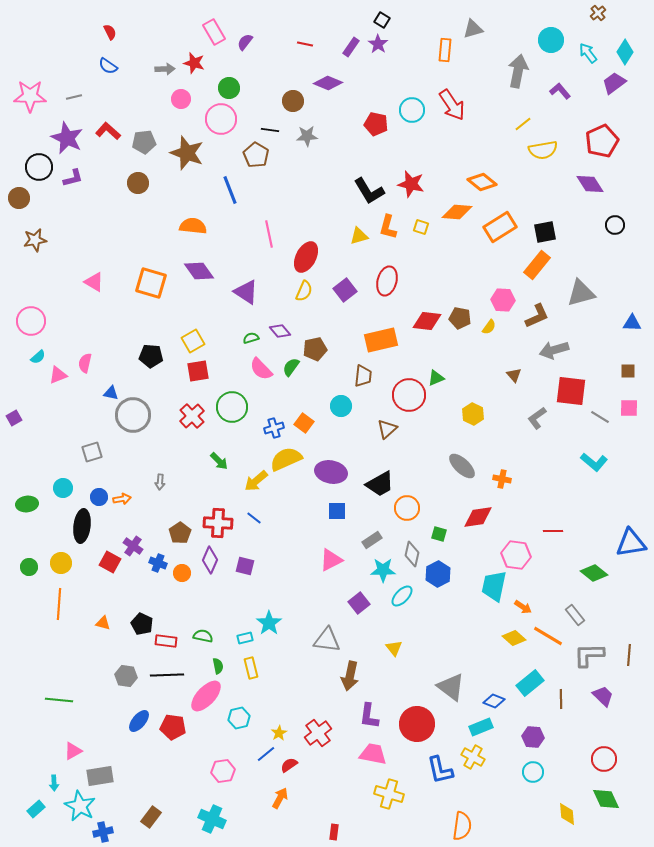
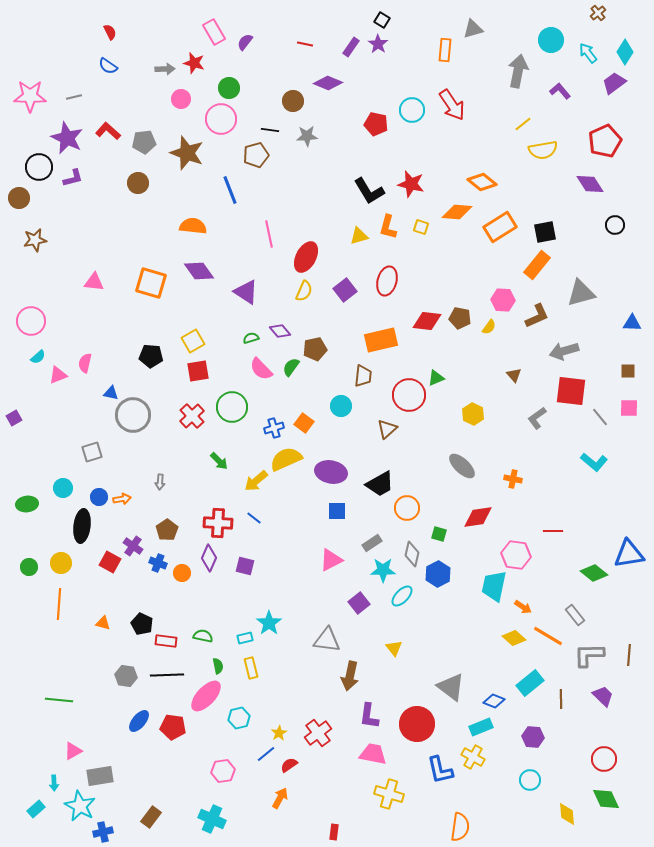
red pentagon at (602, 141): moved 3 px right
brown pentagon at (256, 155): rotated 25 degrees clockwise
pink triangle at (94, 282): rotated 25 degrees counterclockwise
gray arrow at (554, 350): moved 10 px right, 1 px down
gray line at (600, 417): rotated 18 degrees clockwise
orange cross at (502, 479): moved 11 px right
brown pentagon at (180, 533): moved 13 px left, 3 px up
gray rectangle at (372, 540): moved 3 px down
blue triangle at (631, 543): moved 2 px left, 11 px down
purple diamond at (210, 560): moved 1 px left, 2 px up
cyan circle at (533, 772): moved 3 px left, 8 px down
orange semicircle at (462, 826): moved 2 px left, 1 px down
